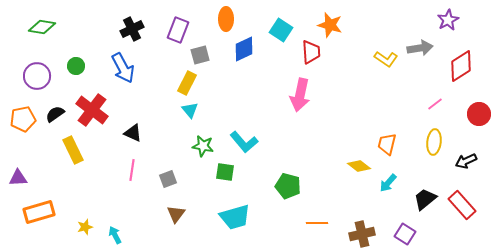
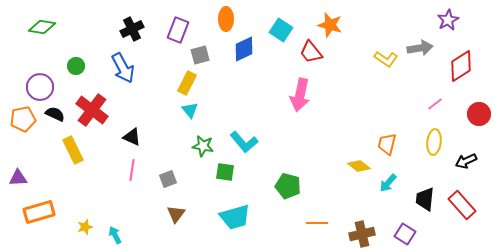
red trapezoid at (311, 52): rotated 145 degrees clockwise
purple circle at (37, 76): moved 3 px right, 11 px down
black semicircle at (55, 114): rotated 60 degrees clockwise
black triangle at (133, 133): moved 1 px left, 4 px down
black trapezoid at (425, 199): rotated 45 degrees counterclockwise
